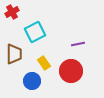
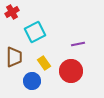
brown trapezoid: moved 3 px down
